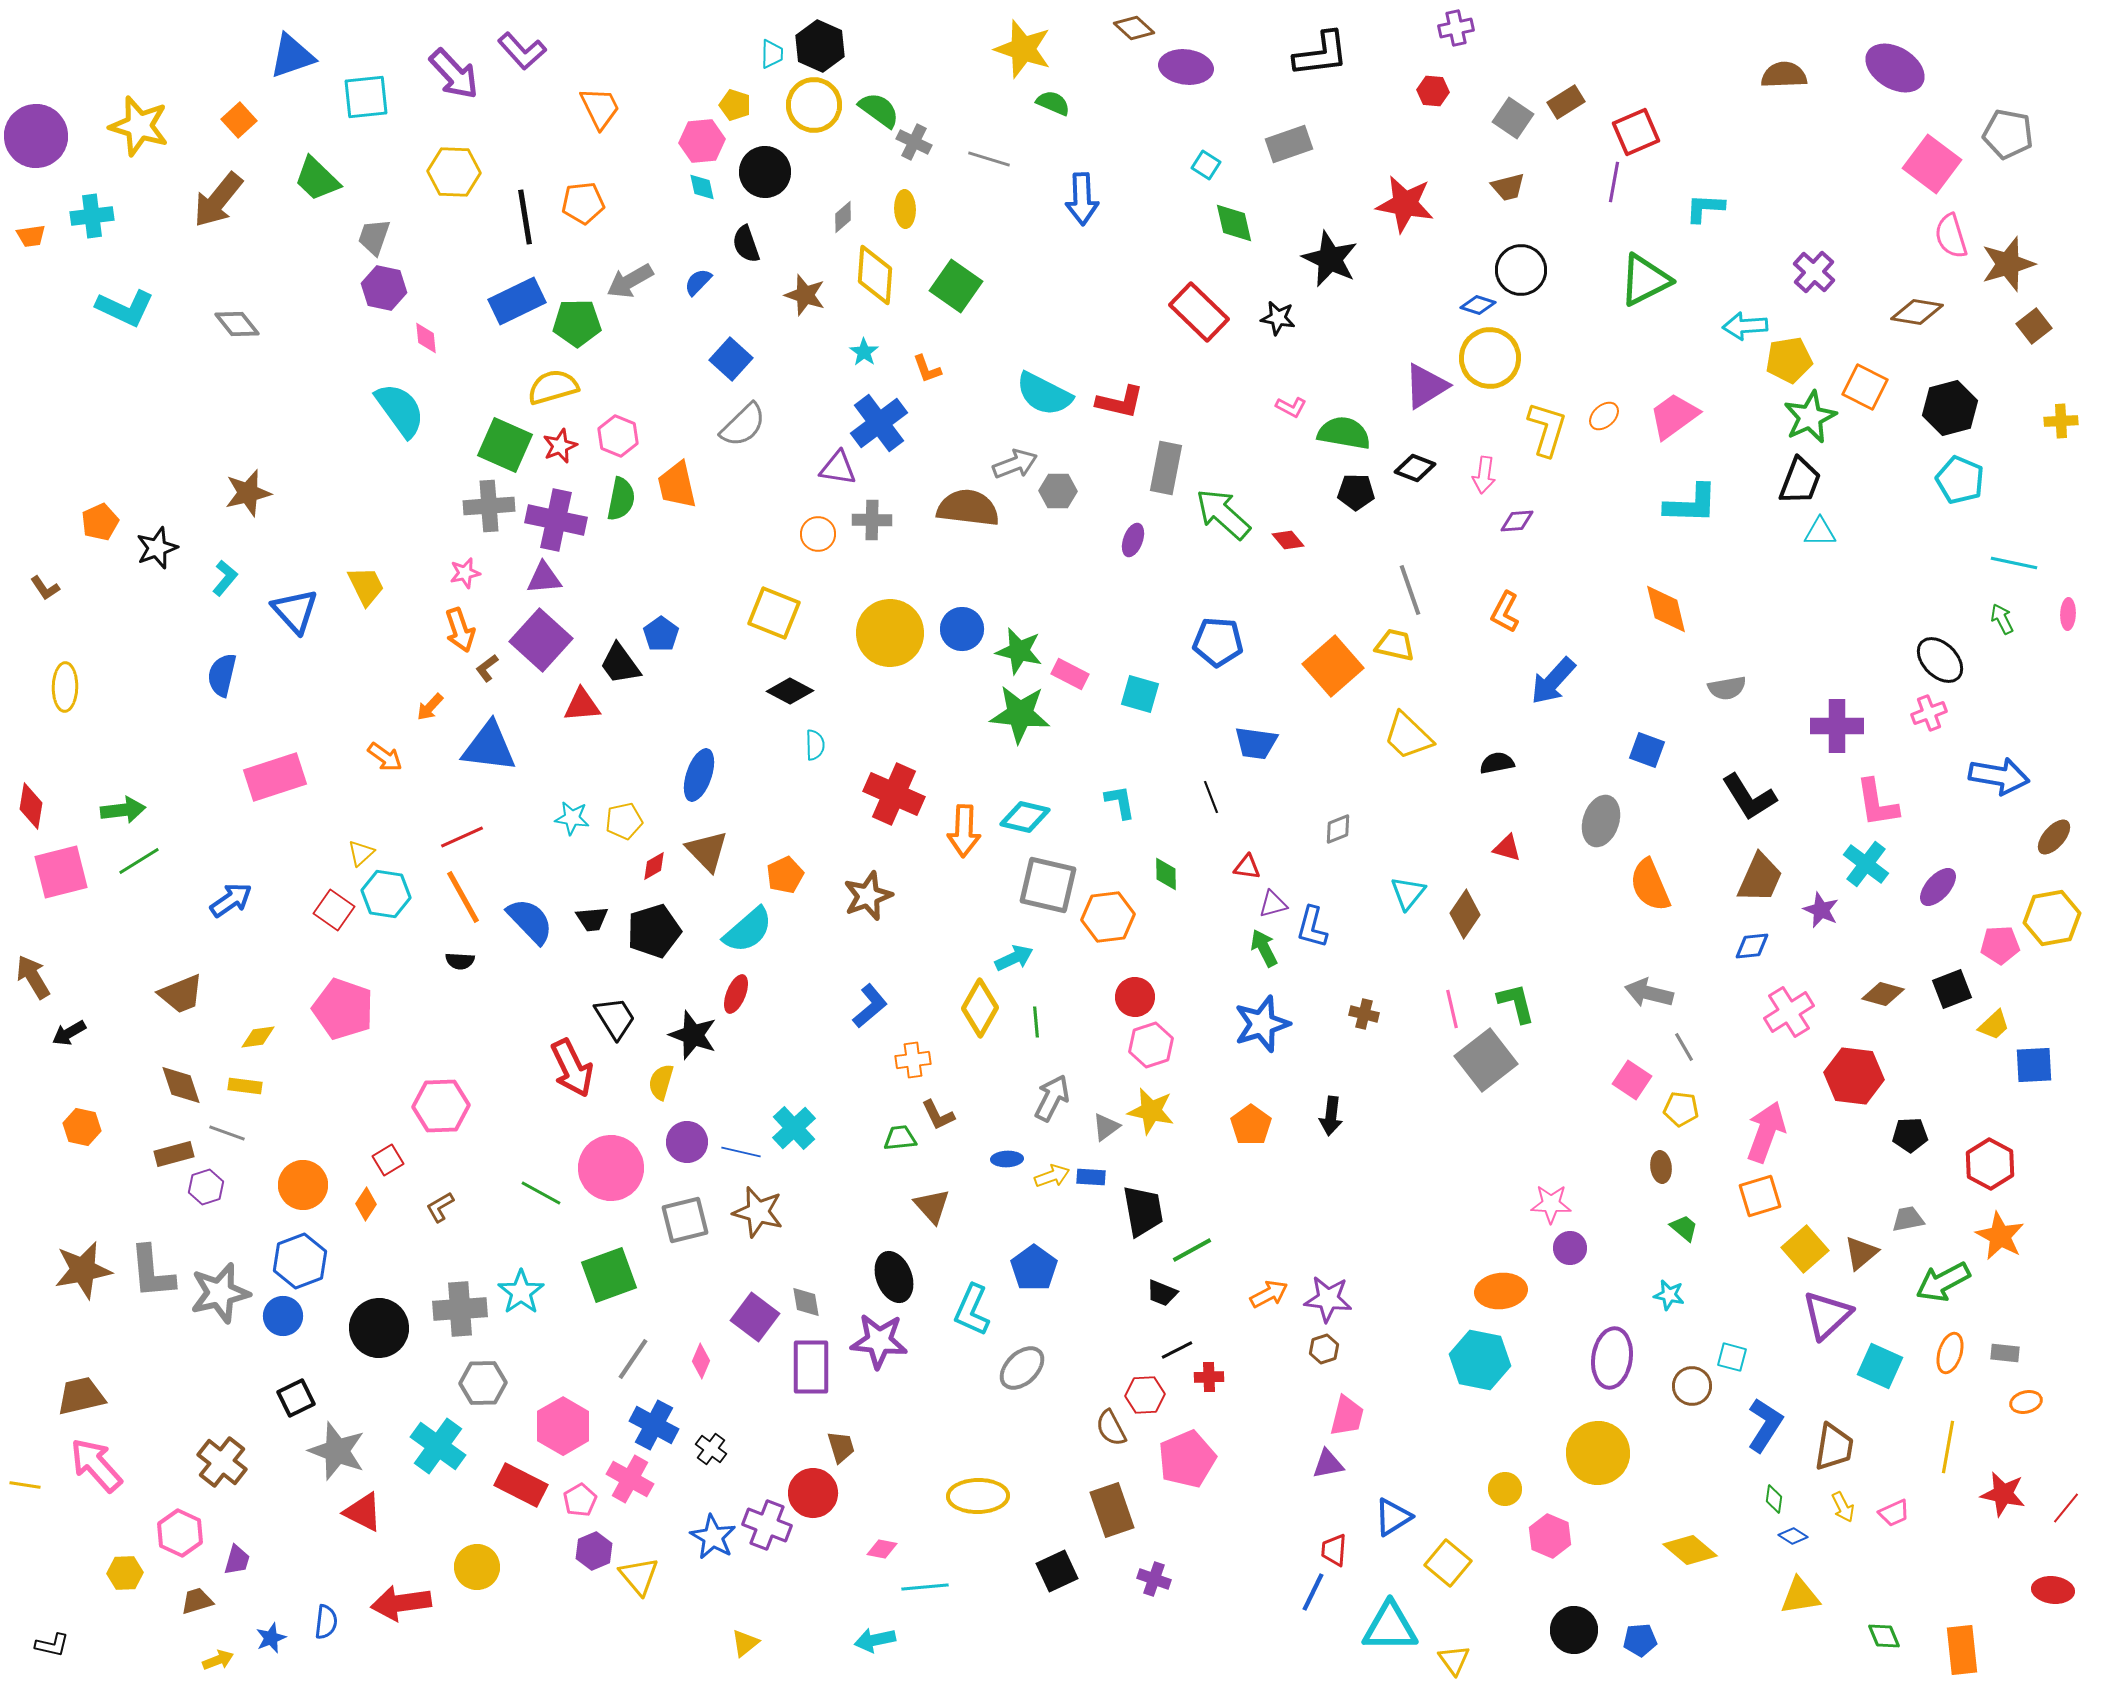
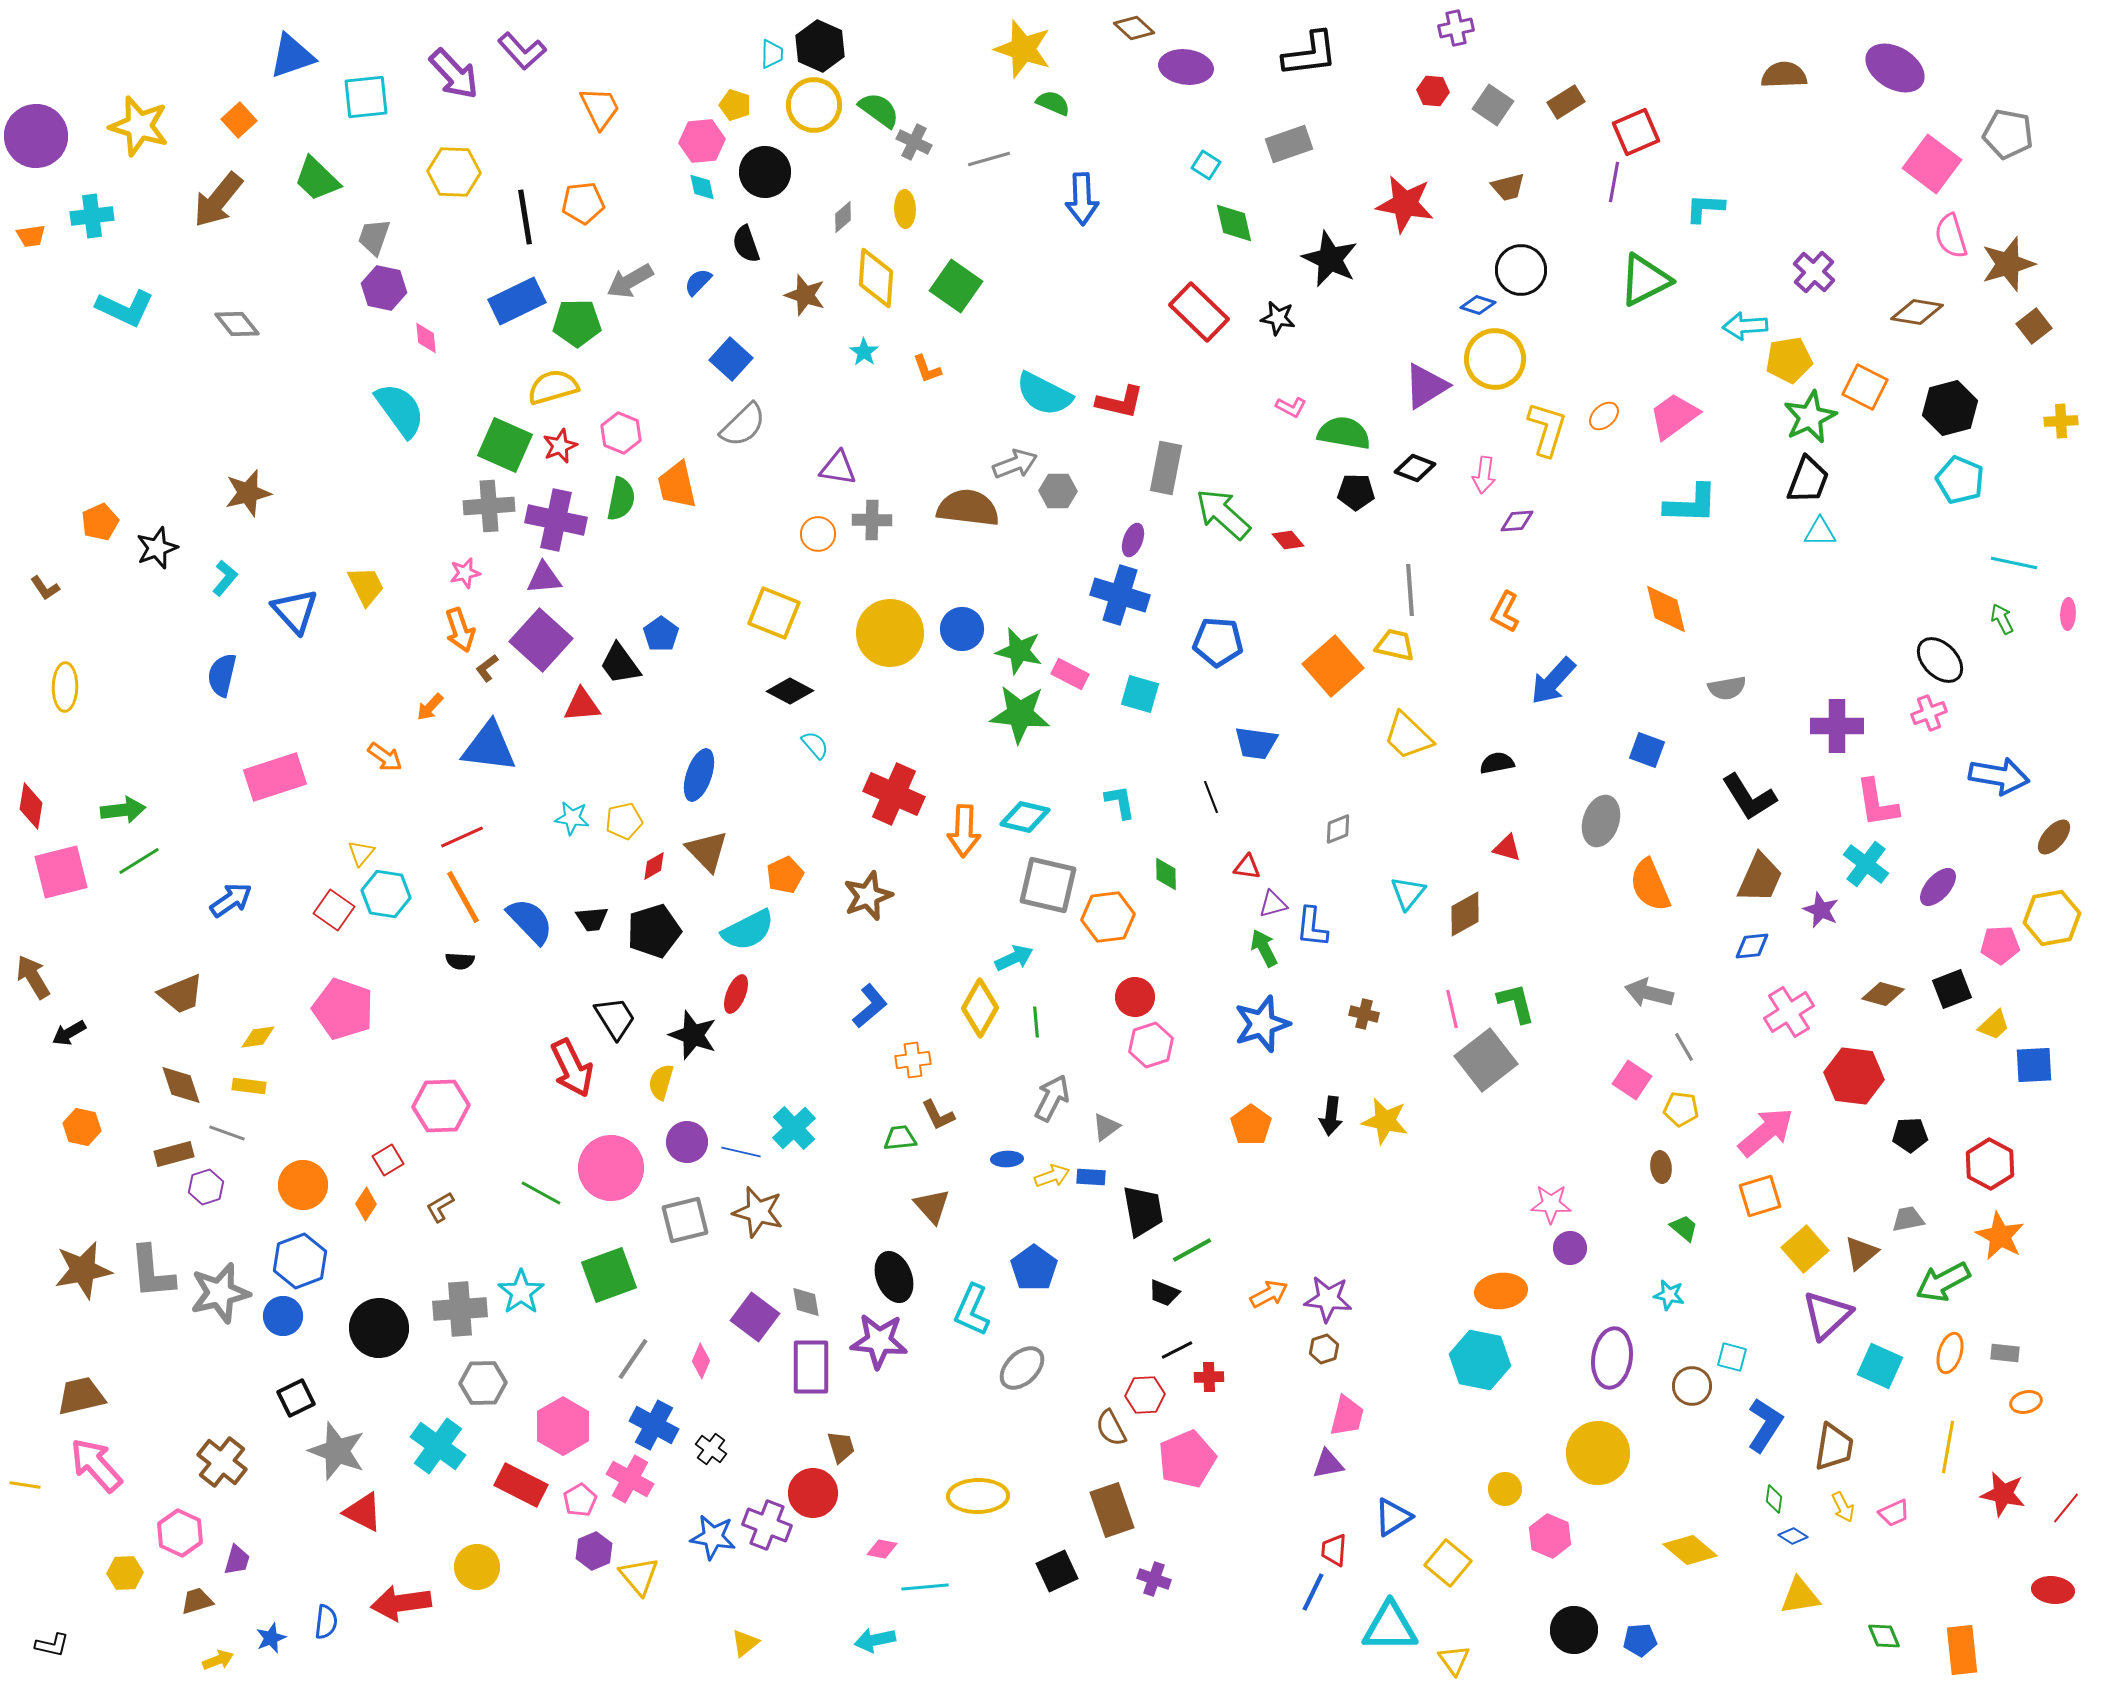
black L-shape at (1321, 54): moved 11 px left
gray square at (1513, 118): moved 20 px left, 13 px up
gray line at (989, 159): rotated 33 degrees counterclockwise
yellow diamond at (875, 275): moved 1 px right, 3 px down
yellow circle at (1490, 358): moved 5 px right, 1 px down
blue cross at (879, 423): moved 241 px right, 172 px down; rotated 36 degrees counterclockwise
pink hexagon at (618, 436): moved 3 px right, 3 px up
black trapezoid at (1800, 481): moved 8 px right, 1 px up
gray line at (1410, 590): rotated 15 degrees clockwise
cyan semicircle at (815, 745): rotated 40 degrees counterclockwise
yellow triangle at (361, 853): rotated 8 degrees counterclockwise
brown diamond at (1465, 914): rotated 27 degrees clockwise
blue L-shape at (1312, 927): rotated 9 degrees counterclockwise
cyan semicircle at (748, 930): rotated 14 degrees clockwise
yellow rectangle at (245, 1086): moved 4 px right
yellow star at (1151, 1111): moved 234 px right, 10 px down
pink arrow at (1766, 1132): rotated 30 degrees clockwise
black trapezoid at (1162, 1293): moved 2 px right
blue star at (713, 1537): rotated 21 degrees counterclockwise
